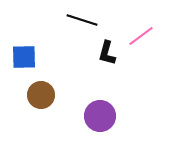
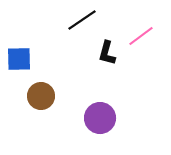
black line: rotated 52 degrees counterclockwise
blue square: moved 5 px left, 2 px down
brown circle: moved 1 px down
purple circle: moved 2 px down
